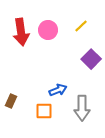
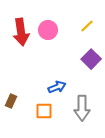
yellow line: moved 6 px right
blue arrow: moved 1 px left, 3 px up
